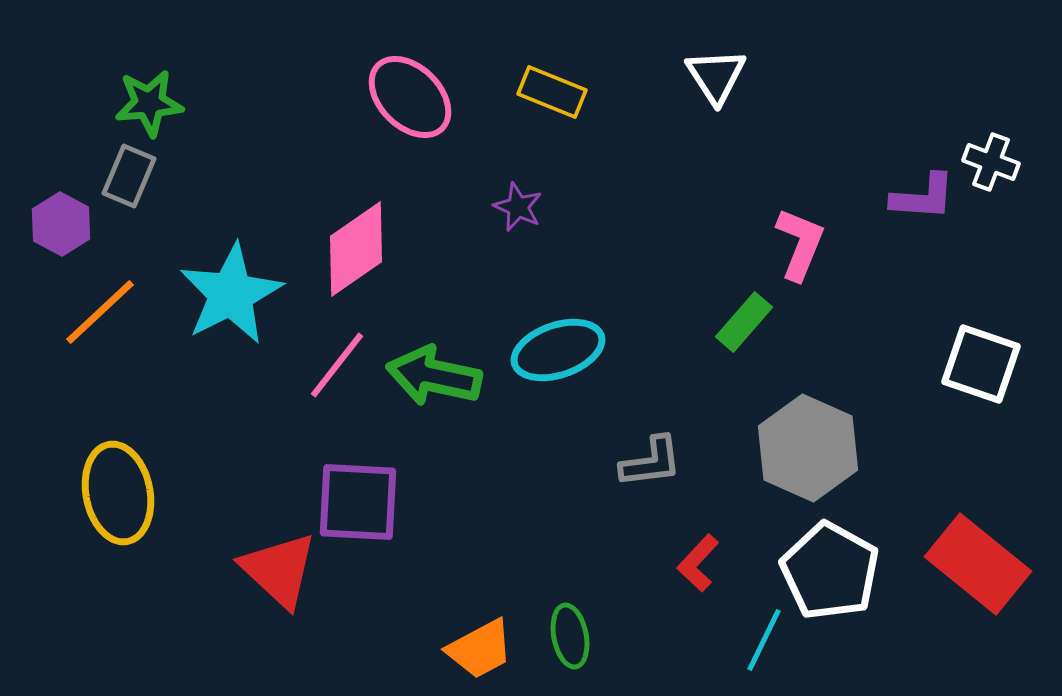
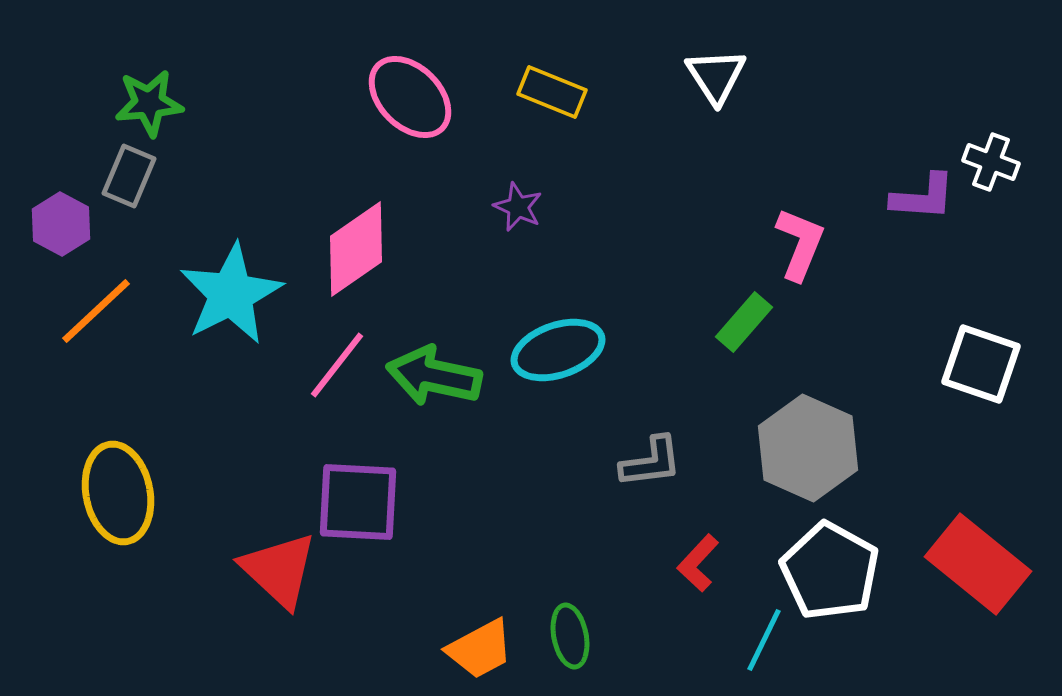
orange line: moved 4 px left, 1 px up
